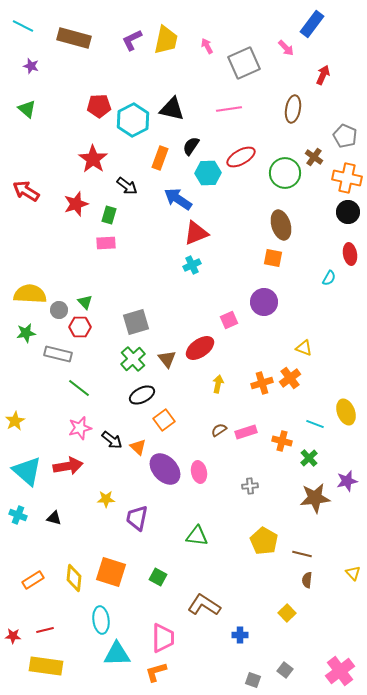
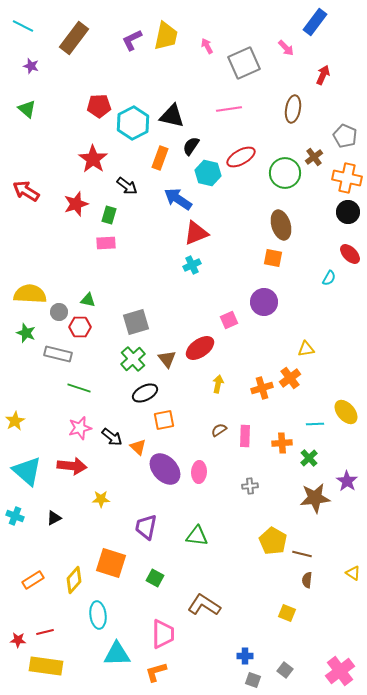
blue rectangle at (312, 24): moved 3 px right, 2 px up
brown rectangle at (74, 38): rotated 68 degrees counterclockwise
yellow trapezoid at (166, 40): moved 4 px up
black triangle at (172, 109): moved 7 px down
cyan hexagon at (133, 120): moved 3 px down
brown cross at (314, 157): rotated 18 degrees clockwise
cyan hexagon at (208, 173): rotated 15 degrees clockwise
red ellipse at (350, 254): rotated 35 degrees counterclockwise
green triangle at (85, 302): moved 3 px right, 2 px up; rotated 35 degrees counterclockwise
gray circle at (59, 310): moved 2 px down
green star at (26, 333): rotated 30 degrees clockwise
yellow triangle at (304, 348): moved 2 px right, 1 px down; rotated 30 degrees counterclockwise
orange cross at (262, 383): moved 5 px down
green line at (79, 388): rotated 20 degrees counterclockwise
black ellipse at (142, 395): moved 3 px right, 2 px up
yellow ellipse at (346, 412): rotated 20 degrees counterclockwise
orange square at (164, 420): rotated 25 degrees clockwise
cyan line at (315, 424): rotated 24 degrees counterclockwise
pink rectangle at (246, 432): moved 1 px left, 4 px down; rotated 70 degrees counterclockwise
black arrow at (112, 440): moved 3 px up
orange cross at (282, 441): moved 2 px down; rotated 18 degrees counterclockwise
red arrow at (68, 466): moved 4 px right; rotated 16 degrees clockwise
pink ellipse at (199, 472): rotated 15 degrees clockwise
purple star at (347, 481): rotated 25 degrees counterclockwise
yellow star at (106, 499): moved 5 px left
cyan cross at (18, 515): moved 3 px left, 1 px down
black triangle at (54, 518): rotated 42 degrees counterclockwise
purple trapezoid at (137, 518): moved 9 px right, 9 px down
yellow pentagon at (264, 541): moved 9 px right
orange square at (111, 572): moved 9 px up
yellow triangle at (353, 573): rotated 14 degrees counterclockwise
green square at (158, 577): moved 3 px left, 1 px down
yellow diamond at (74, 578): moved 2 px down; rotated 36 degrees clockwise
yellow square at (287, 613): rotated 24 degrees counterclockwise
cyan ellipse at (101, 620): moved 3 px left, 5 px up
red line at (45, 630): moved 2 px down
blue cross at (240, 635): moved 5 px right, 21 px down
red star at (13, 636): moved 5 px right, 4 px down
pink trapezoid at (163, 638): moved 4 px up
